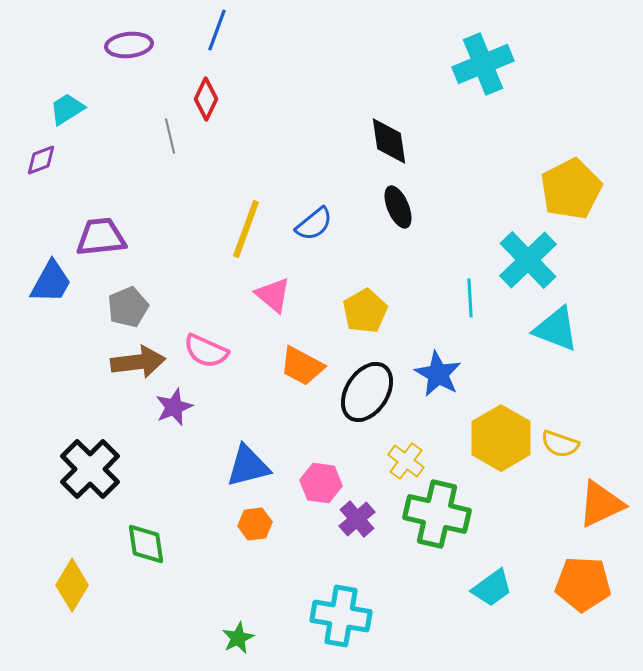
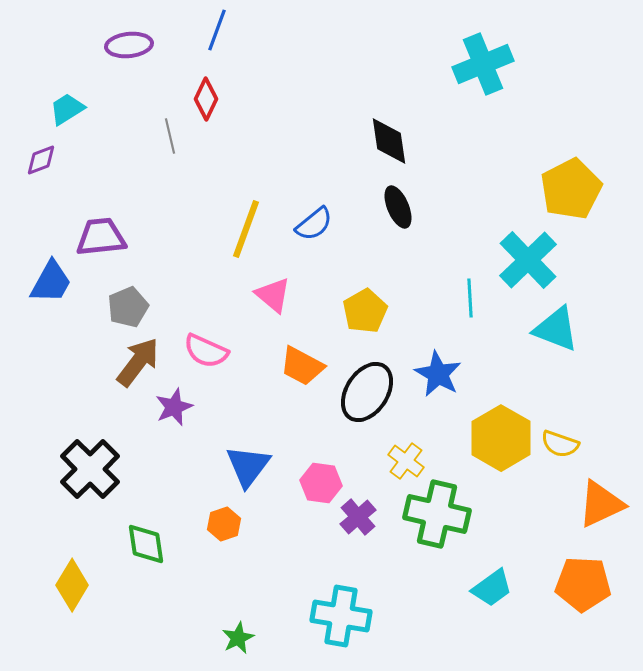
brown arrow at (138, 362): rotated 46 degrees counterclockwise
blue triangle at (248, 466): rotated 39 degrees counterclockwise
purple cross at (357, 519): moved 1 px right, 2 px up
orange hexagon at (255, 524): moved 31 px left; rotated 12 degrees counterclockwise
